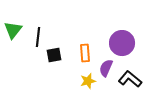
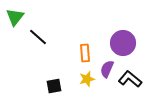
green triangle: moved 2 px right, 13 px up
black line: rotated 54 degrees counterclockwise
purple circle: moved 1 px right
black square: moved 31 px down
purple semicircle: moved 1 px right, 1 px down
yellow star: moved 1 px left, 2 px up
